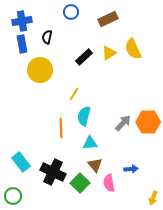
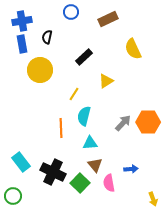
yellow triangle: moved 3 px left, 28 px down
yellow arrow: moved 1 px down; rotated 40 degrees counterclockwise
